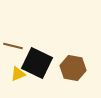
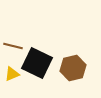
brown hexagon: rotated 25 degrees counterclockwise
yellow triangle: moved 6 px left
